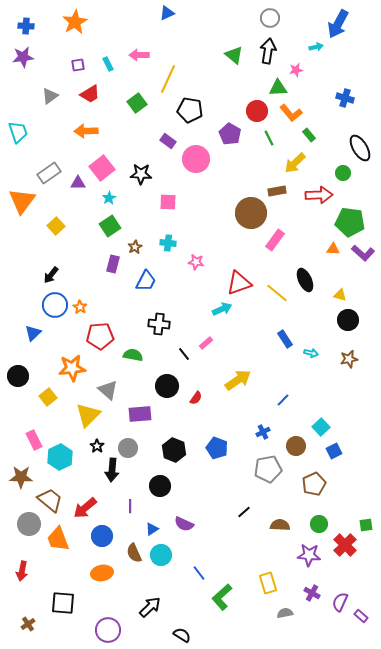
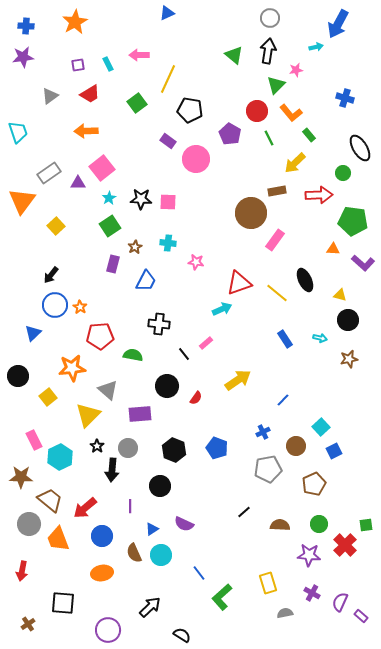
green triangle at (278, 88): moved 2 px left, 3 px up; rotated 42 degrees counterclockwise
black star at (141, 174): moved 25 px down
green pentagon at (350, 222): moved 3 px right, 1 px up
purple L-shape at (363, 253): moved 10 px down
cyan arrow at (311, 353): moved 9 px right, 15 px up
